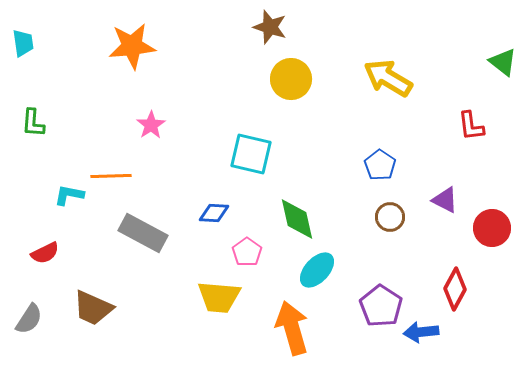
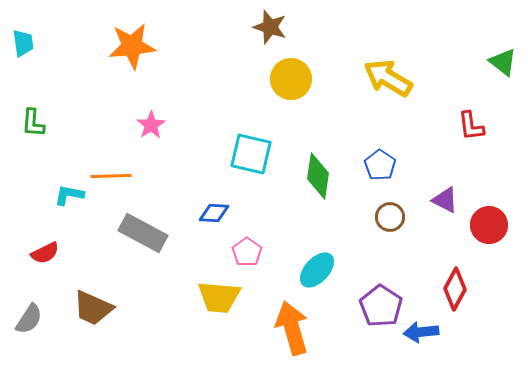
green diamond: moved 21 px right, 43 px up; rotated 21 degrees clockwise
red circle: moved 3 px left, 3 px up
